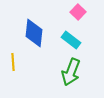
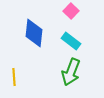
pink square: moved 7 px left, 1 px up
cyan rectangle: moved 1 px down
yellow line: moved 1 px right, 15 px down
